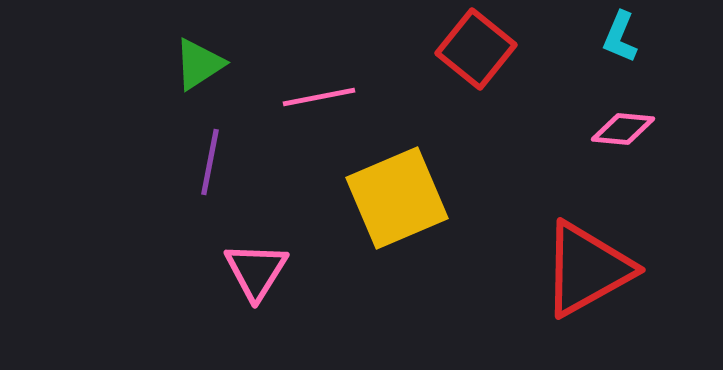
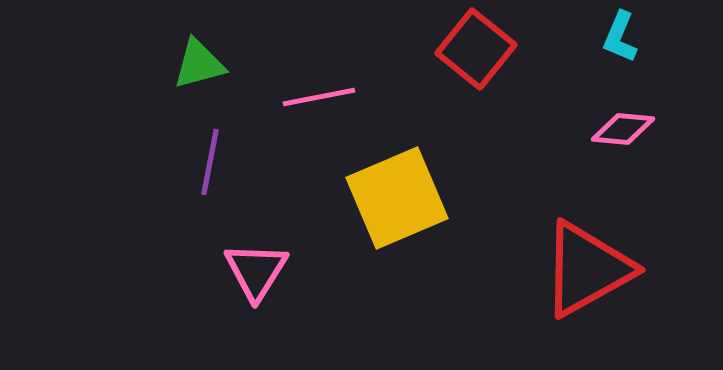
green triangle: rotated 18 degrees clockwise
